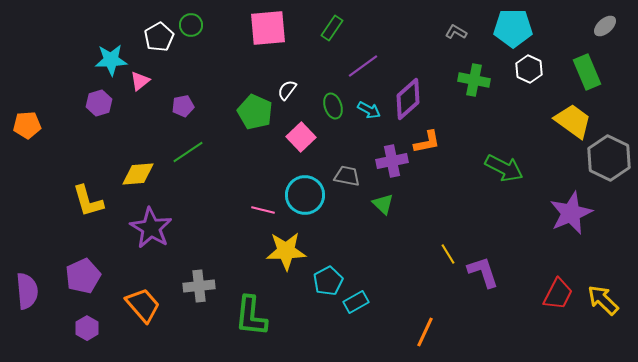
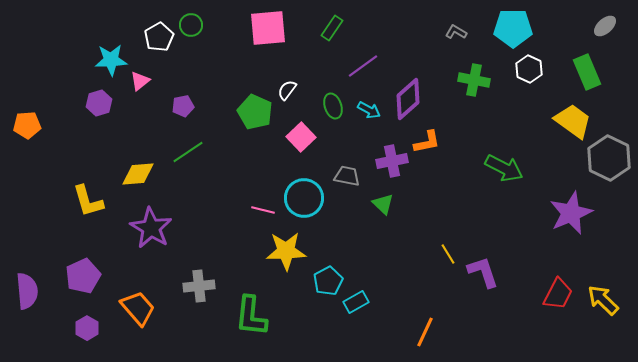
cyan circle at (305, 195): moved 1 px left, 3 px down
orange trapezoid at (143, 305): moved 5 px left, 3 px down
